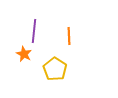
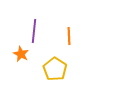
orange star: moved 3 px left
